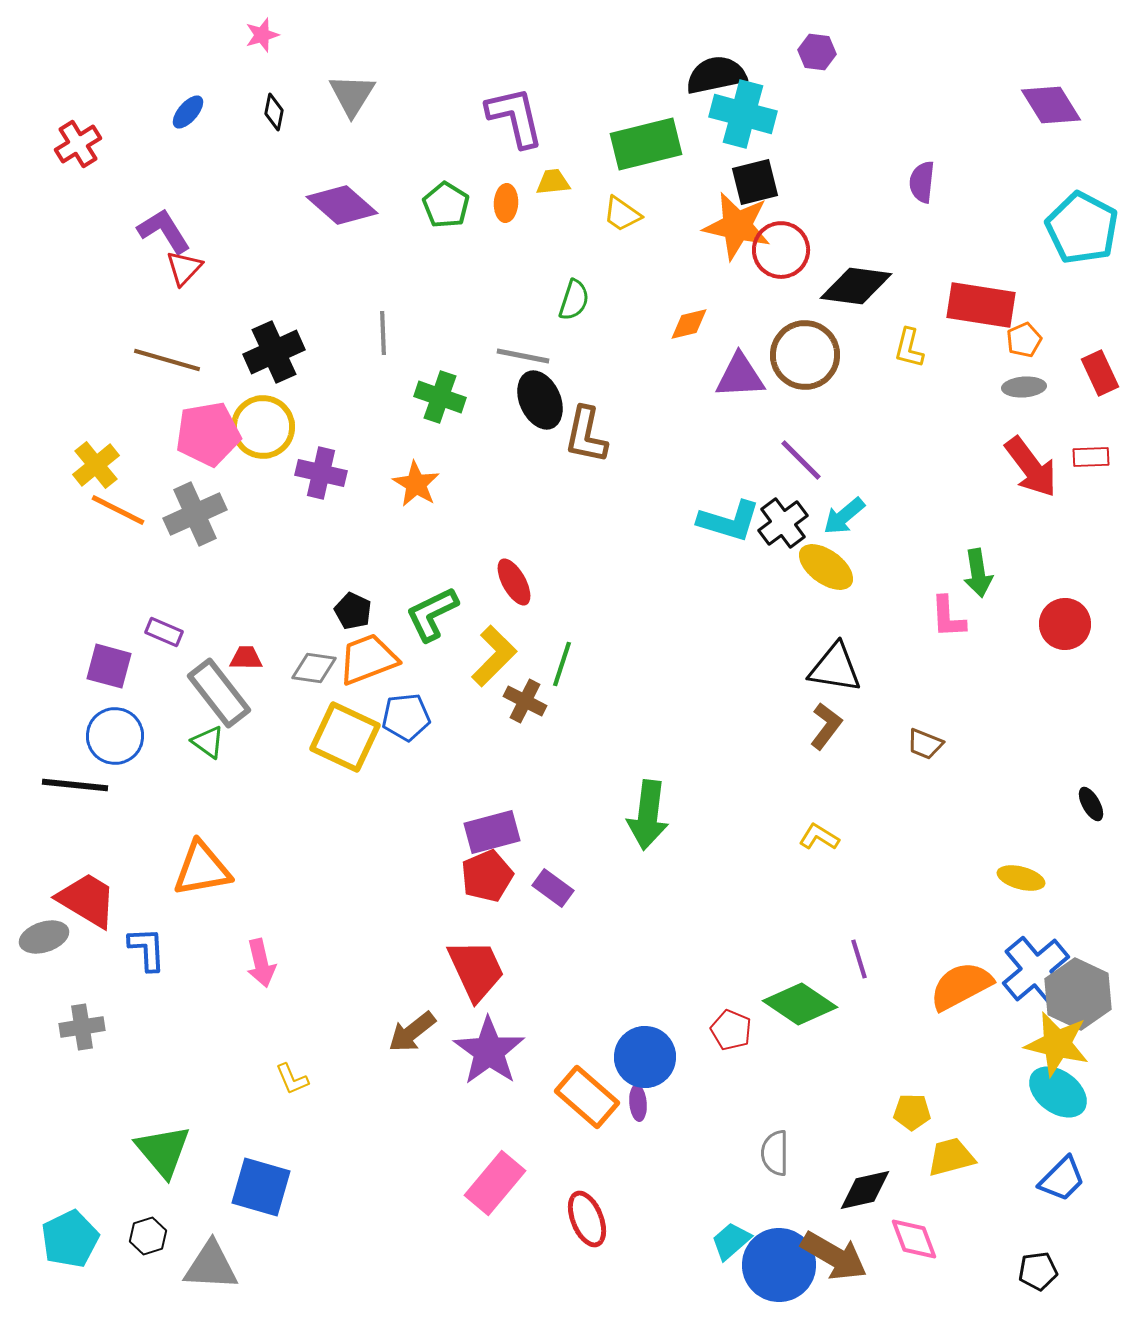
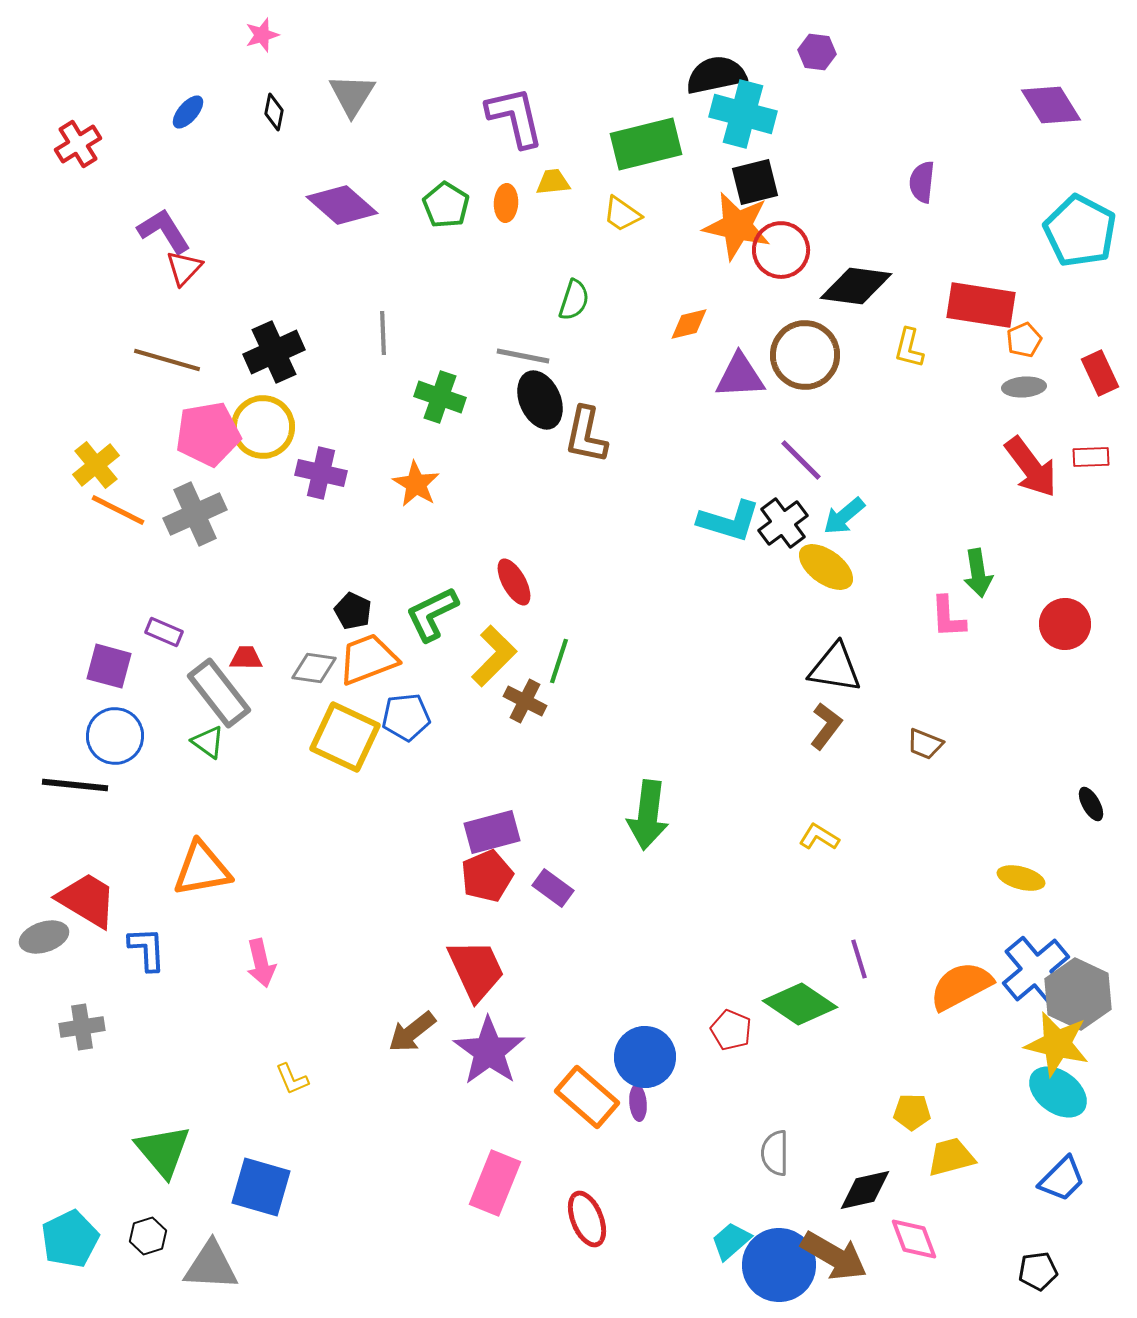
cyan pentagon at (1082, 228): moved 2 px left, 3 px down
green line at (562, 664): moved 3 px left, 3 px up
pink rectangle at (495, 1183): rotated 18 degrees counterclockwise
